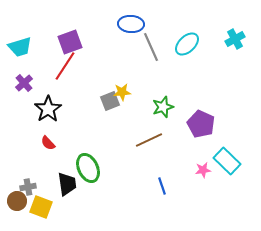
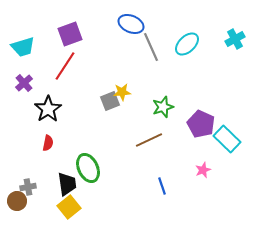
blue ellipse: rotated 20 degrees clockwise
purple square: moved 8 px up
cyan trapezoid: moved 3 px right
red semicircle: rotated 126 degrees counterclockwise
cyan rectangle: moved 22 px up
pink star: rotated 14 degrees counterclockwise
yellow square: moved 28 px right; rotated 30 degrees clockwise
